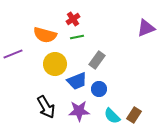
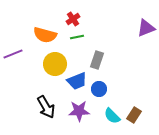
gray rectangle: rotated 18 degrees counterclockwise
